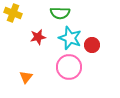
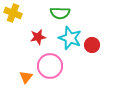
pink circle: moved 19 px left, 1 px up
